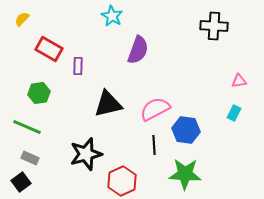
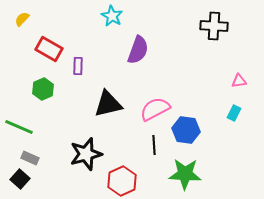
green hexagon: moved 4 px right, 4 px up; rotated 15 degrees counterclockwise
green line: moved 8 px left
black square: moved 1 px left, 3 px up; rotated 12 degrees counterclockwise
